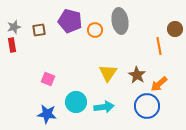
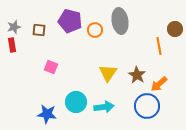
brown square: rotated 16 degrees clockwise
pink square: moved 3 px right, 12 px up
